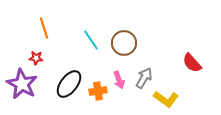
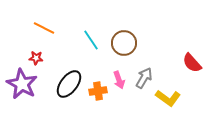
orange line: rotated 45 degrees counterclockwise
yellow L-shape: moved 2 px right, 1 px up
